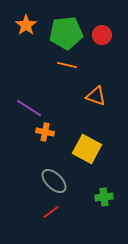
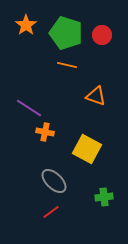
green pentagon: rotated 24 degrees clockwise
